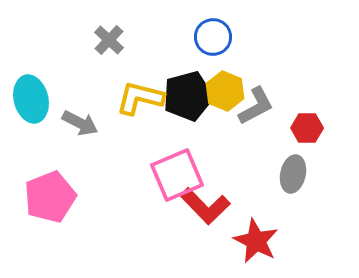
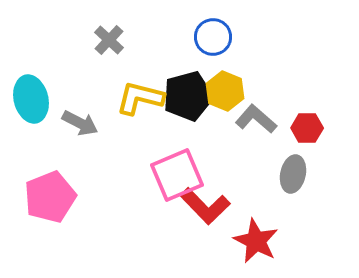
gray L-shape: moved 13 px down; rotated 111 degrees counterclockwise
